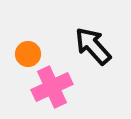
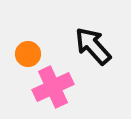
pink cross: moved 1 px right
